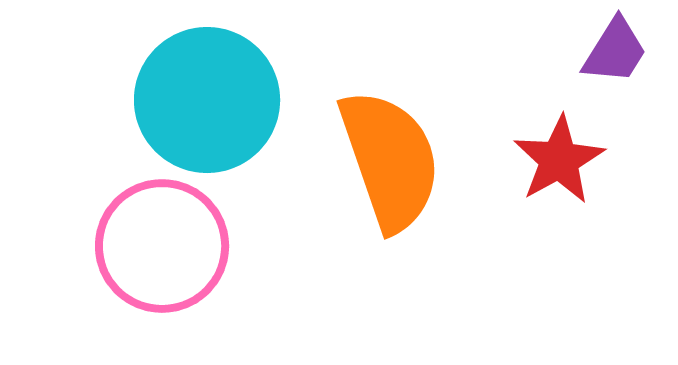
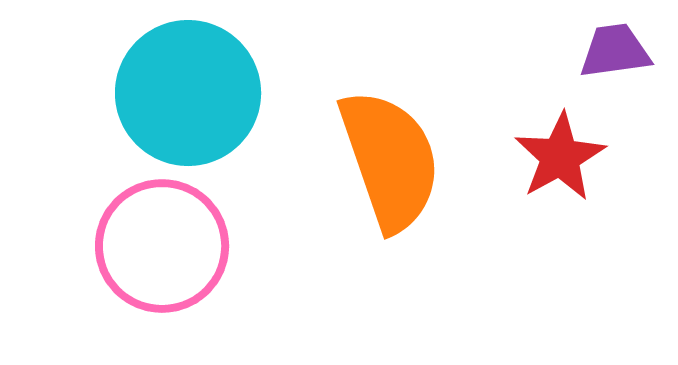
purple trapezoid: rotated 130 degrees counterclockwise
cyan circle: moved 19 px left, 7 px up
red star: moved 1 px right, 3 px up
